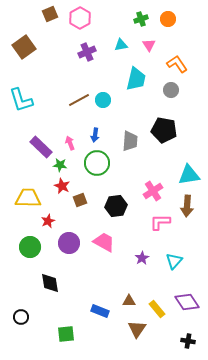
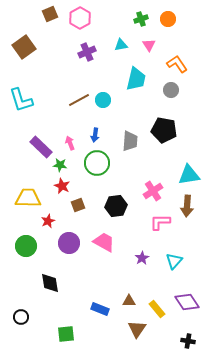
brown square at (80, 200): moved 2 px left, 5 px down
green circle at (30, 247): moved 4 px left, 1 px up
blue rectangle at (100, 311): moved 2 px up
